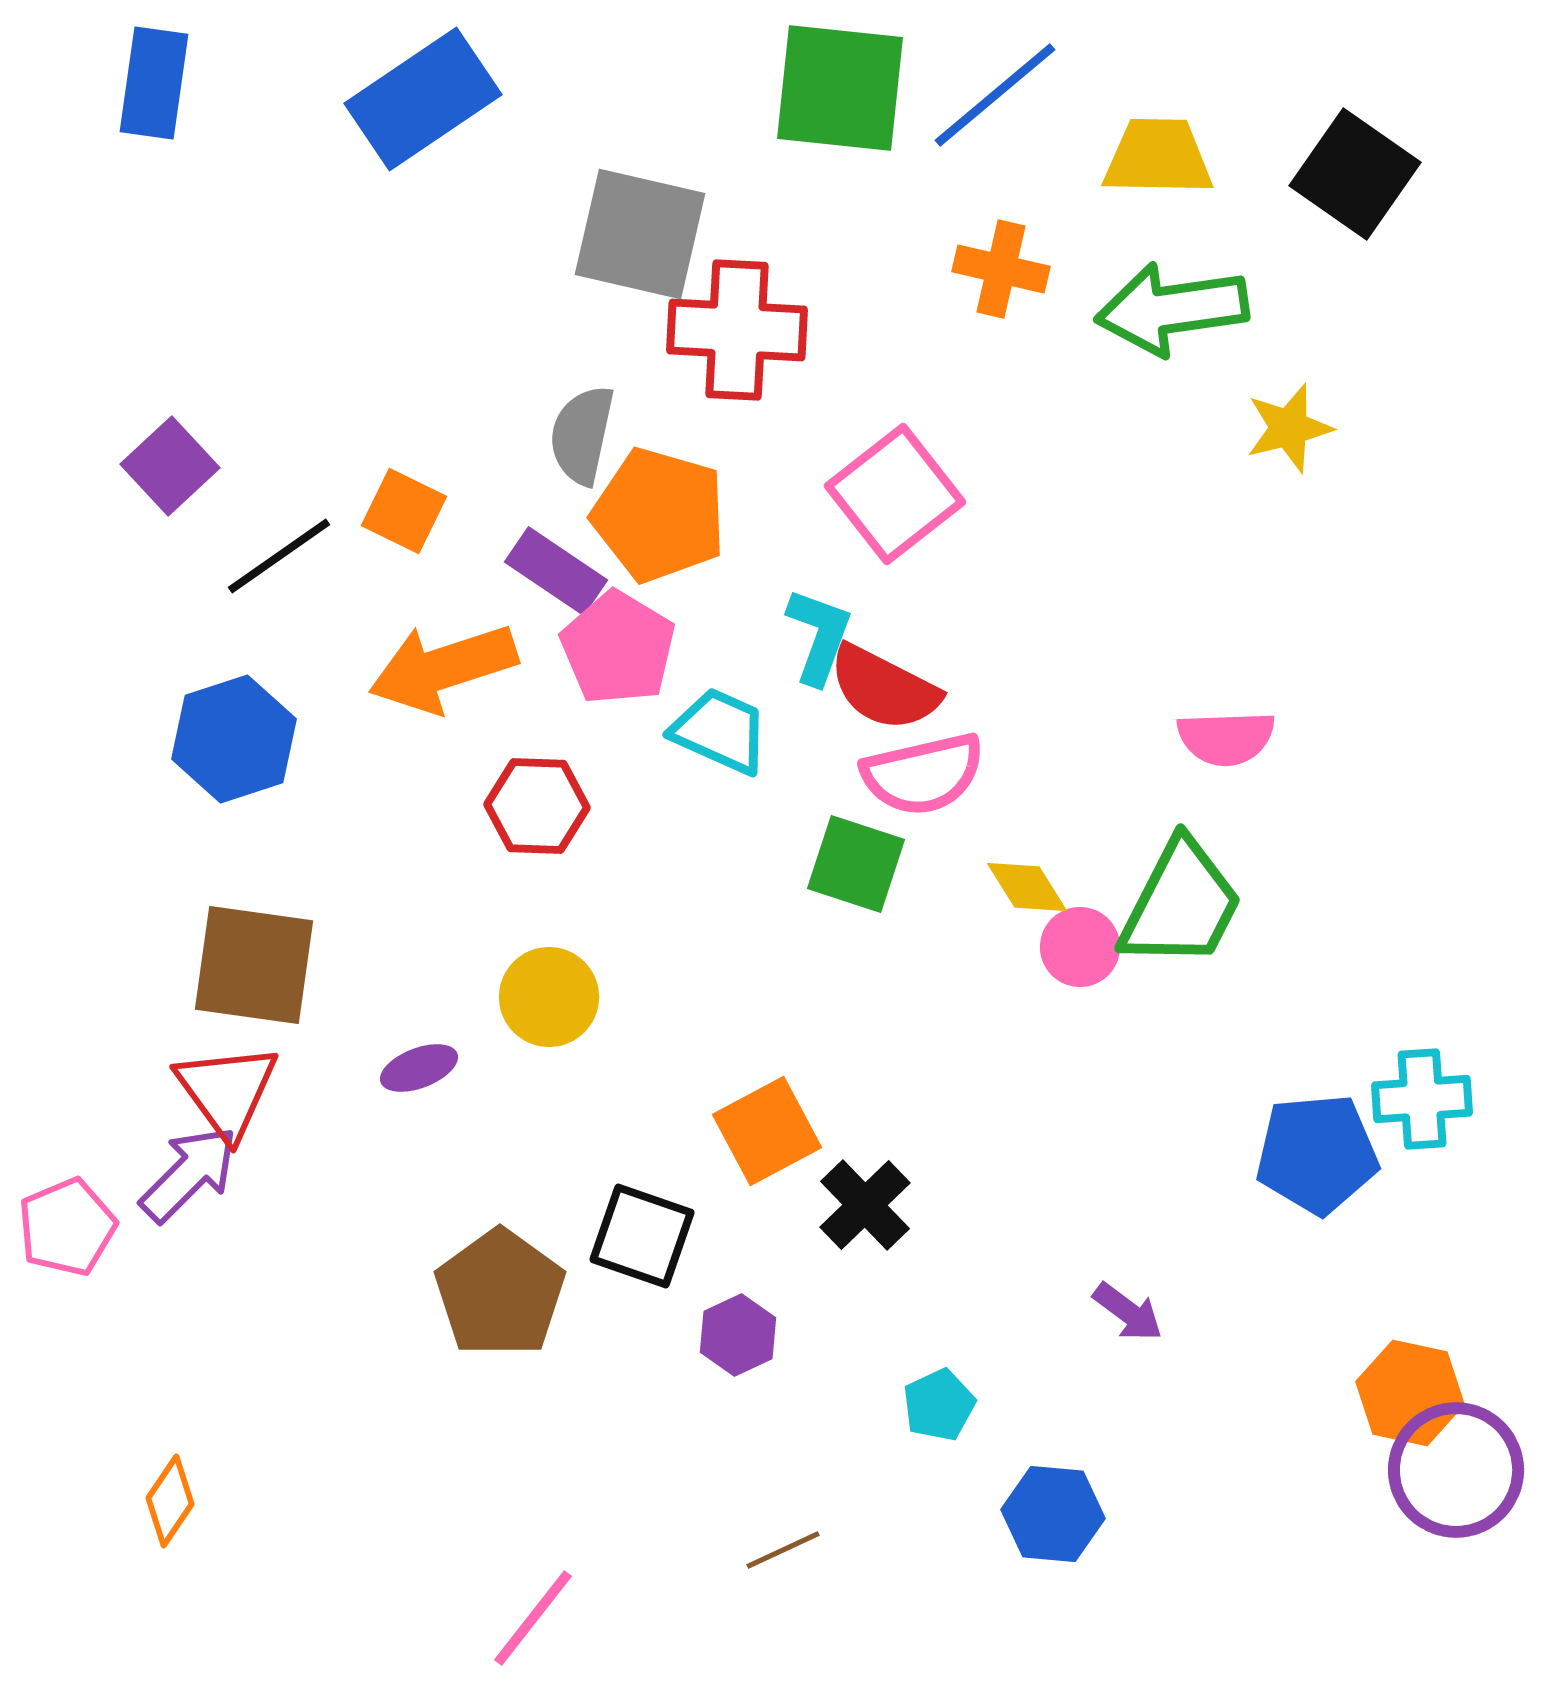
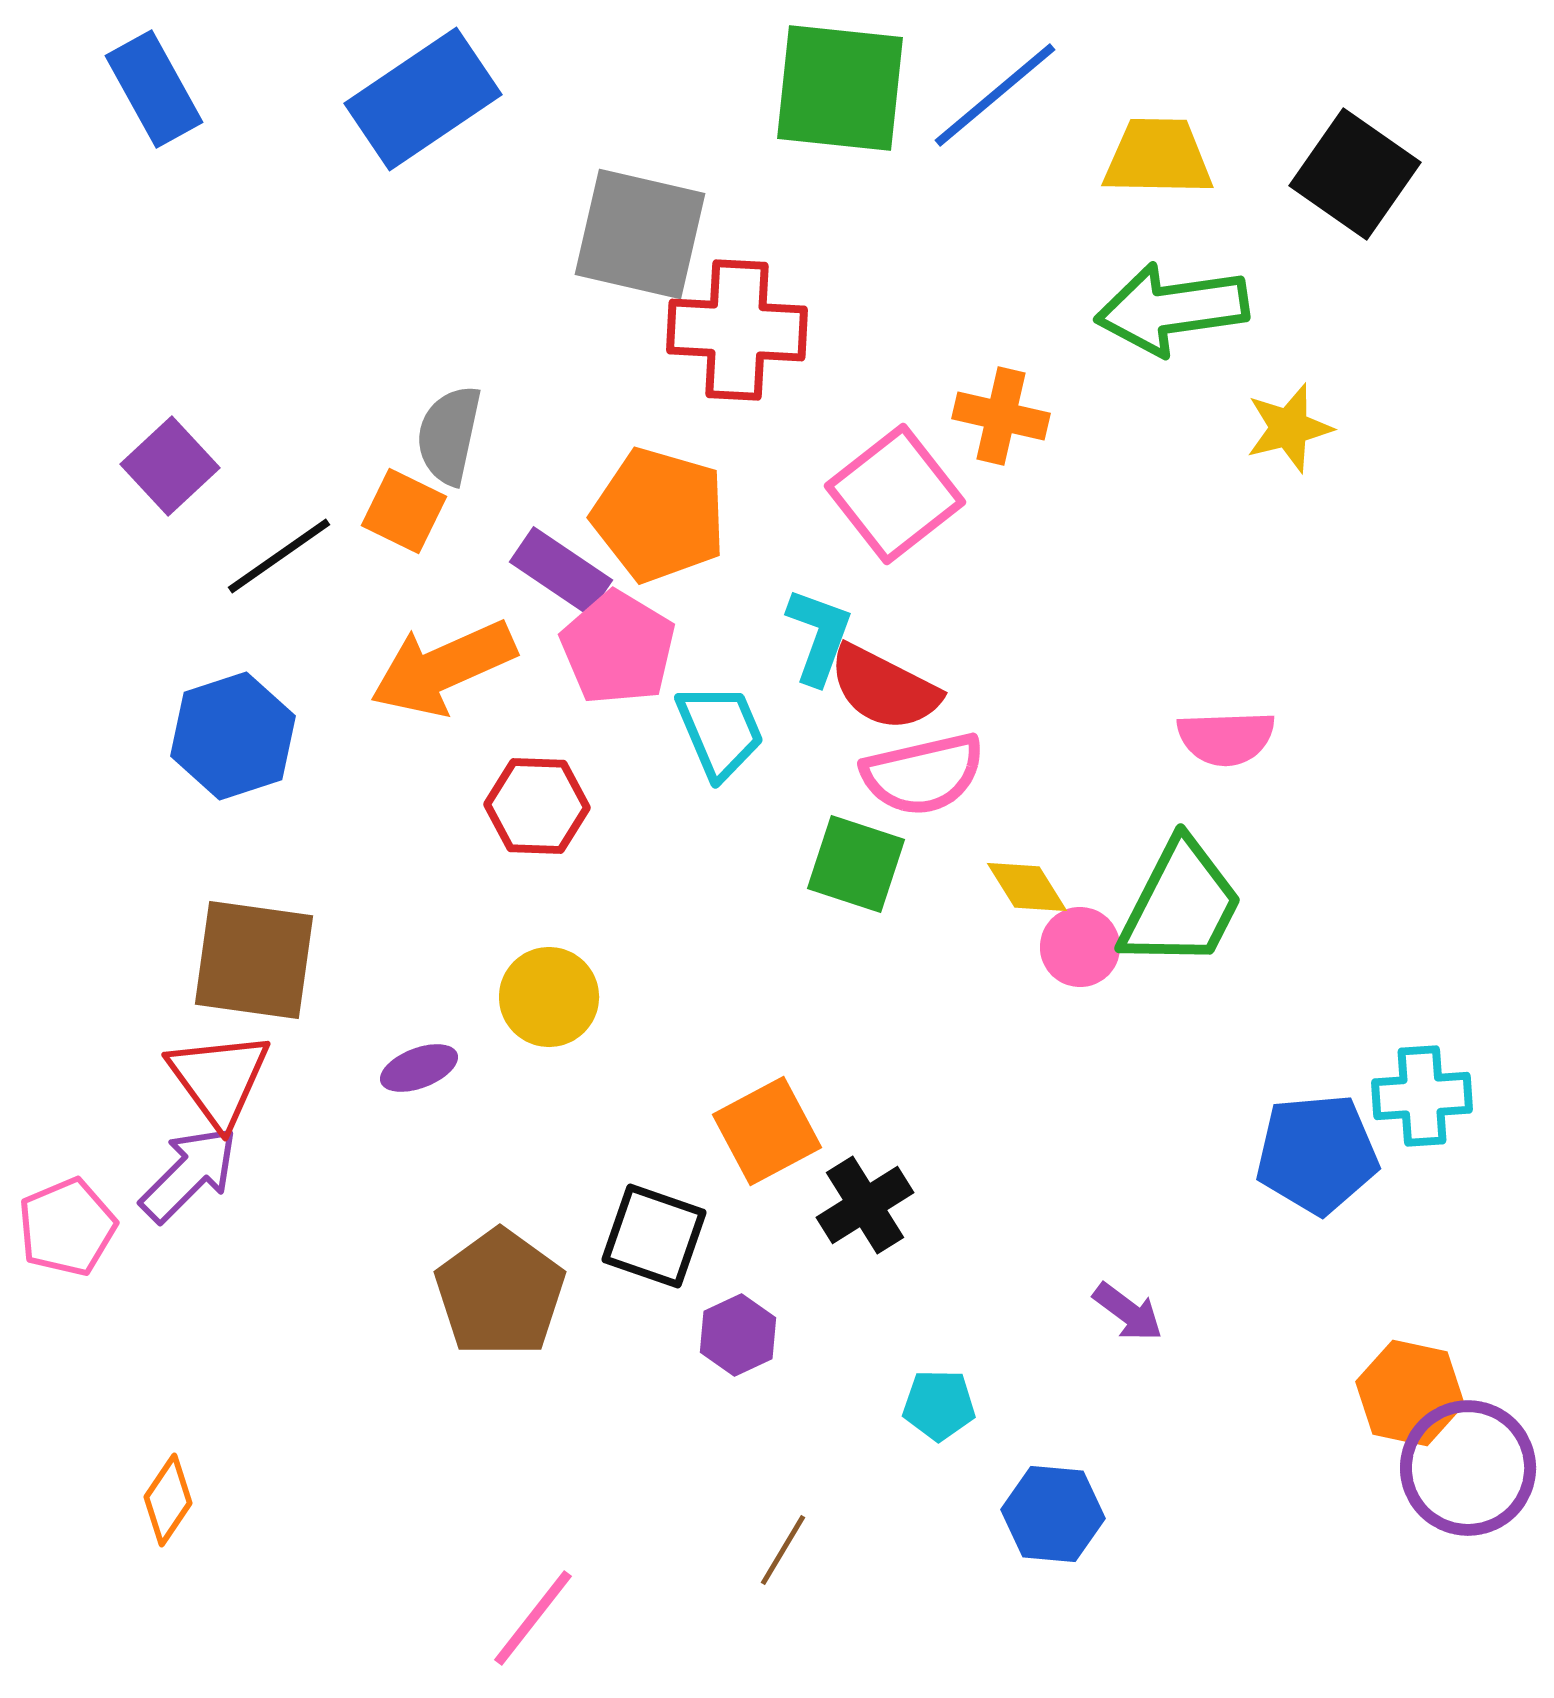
blue rectangle at (154, 83): moved 6 px down; rotated 37 degrees counterclockwise
orange cross at (1001, 269): moved 147 px down
gray semicircle at (582, 435): moved 133 px left
purple rectangle at (556, 571): moved 5 px right
orange arrow at (443, 668): rotated 6 degrees counterclockwise
cyan trapezoid at (720, 731): rotated 43 degrees clockwise
blue hexagon at (234, 739): moved 1 px left, 3 px up
brown square at (254, 965): moved 5 px up
red triangle at (227, 1091): moved 8 px left, 12 px up
cyan cross at (1422, 1099): moved 3 px up
black cross at (865, 1205): rotated 12 degrees clockwise
black square at (642, 1236): moved 12 px right
cyan pentagon at (939, 1405): rotated 26 degrees clockwise
purple circle at (1456, 1470): moved 12 px right, 2 px up
orange diamond at (170, 1501): moved 2 px left, 1 px up
brown line at (783, 1550): rotated 34 degrees counterclockwise
